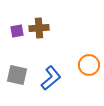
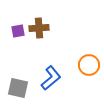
purple square: moved 1 px right
gray square: moved 1 px right, 13 px down
